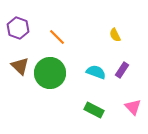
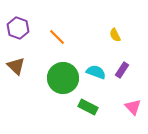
brown triangle: moved 4 px left
green circle: moved 13 px right, 5 px down
green rectangle: moved 6 px left, 3 px up
